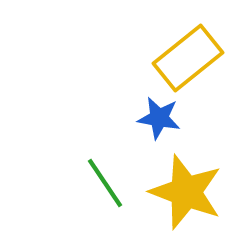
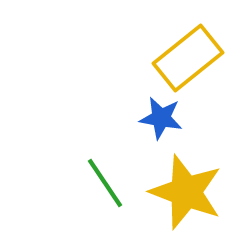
blue star: moved 2 px right
